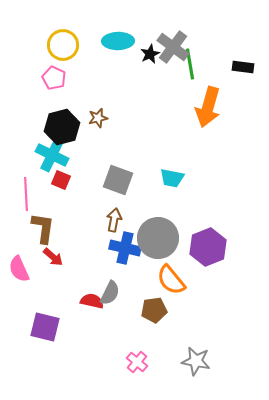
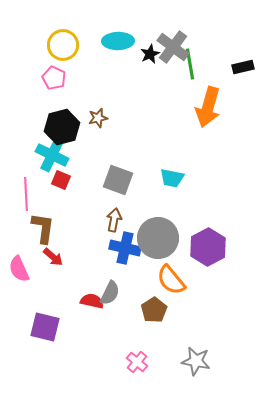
black rectangle: rotated 20 degrees counterclockwise
purple hexagon: rotated 6 degrees counterclockwise
brown pentagon: rotated 25 degrees counterclockwise
